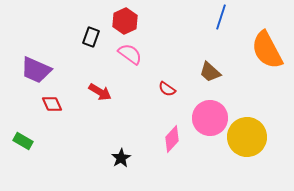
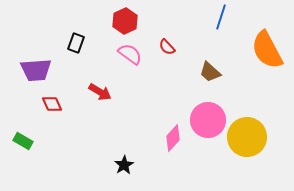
black rectangle: moved 15 px left, 6 px down
purple trapezoid: rotated 28 degrees counterclockwise
red semicircle: moved 42 px up; rotated 12 degrees clockwise
pink circle: moved 2 px left, 2 px down
pink diamond: moved 1 px right, 1 px up
black star: moved 3 px right, 7 px down
